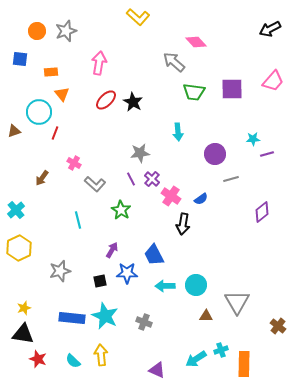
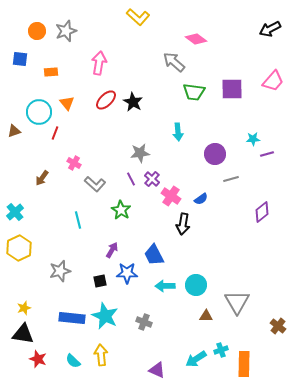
pink diamond at (196, 42): moved 3 px up; rotated 10 degrees counterclockwise
orange triangle at (62, 94): moved 5 px right, 9 px down
cyan cross at (16, 210): moved 1 px left, 2 px down
